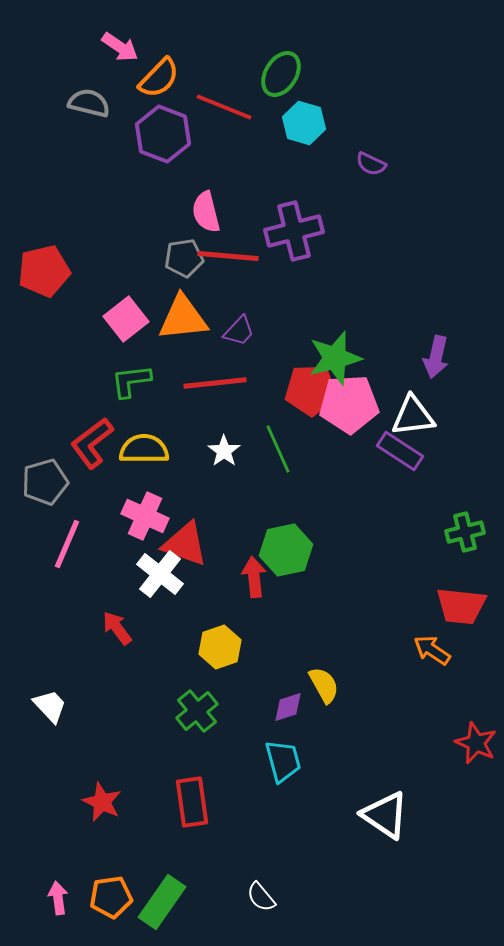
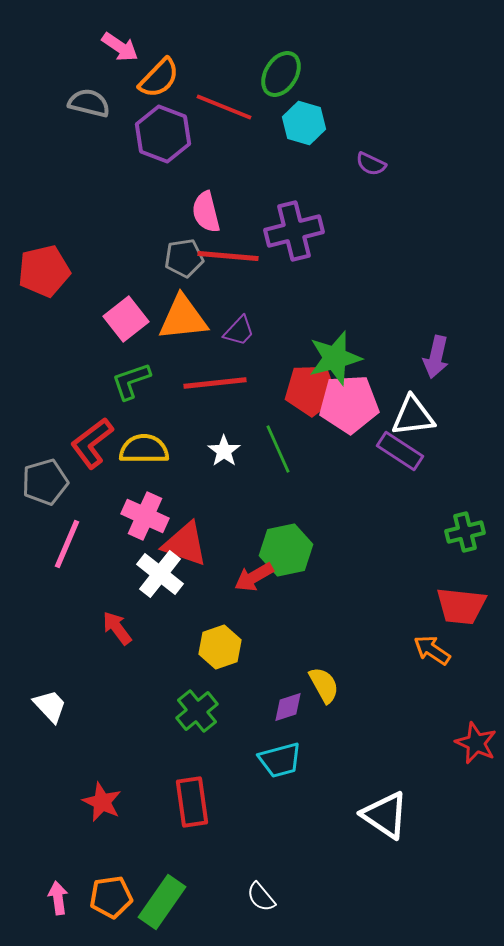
green L-shape at (131, 381): rotated 12 degrees counterclockwise
red arrow at (254, 577): rotated 114 degrees counterclockwise
cyan trapezoid at (283, 761): moved 3 px left, 1 px up; rotated 90 degrees clockwise
